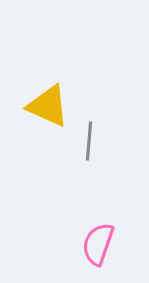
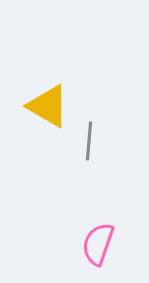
yellow triangle: rotated 6 degrees clockwise
